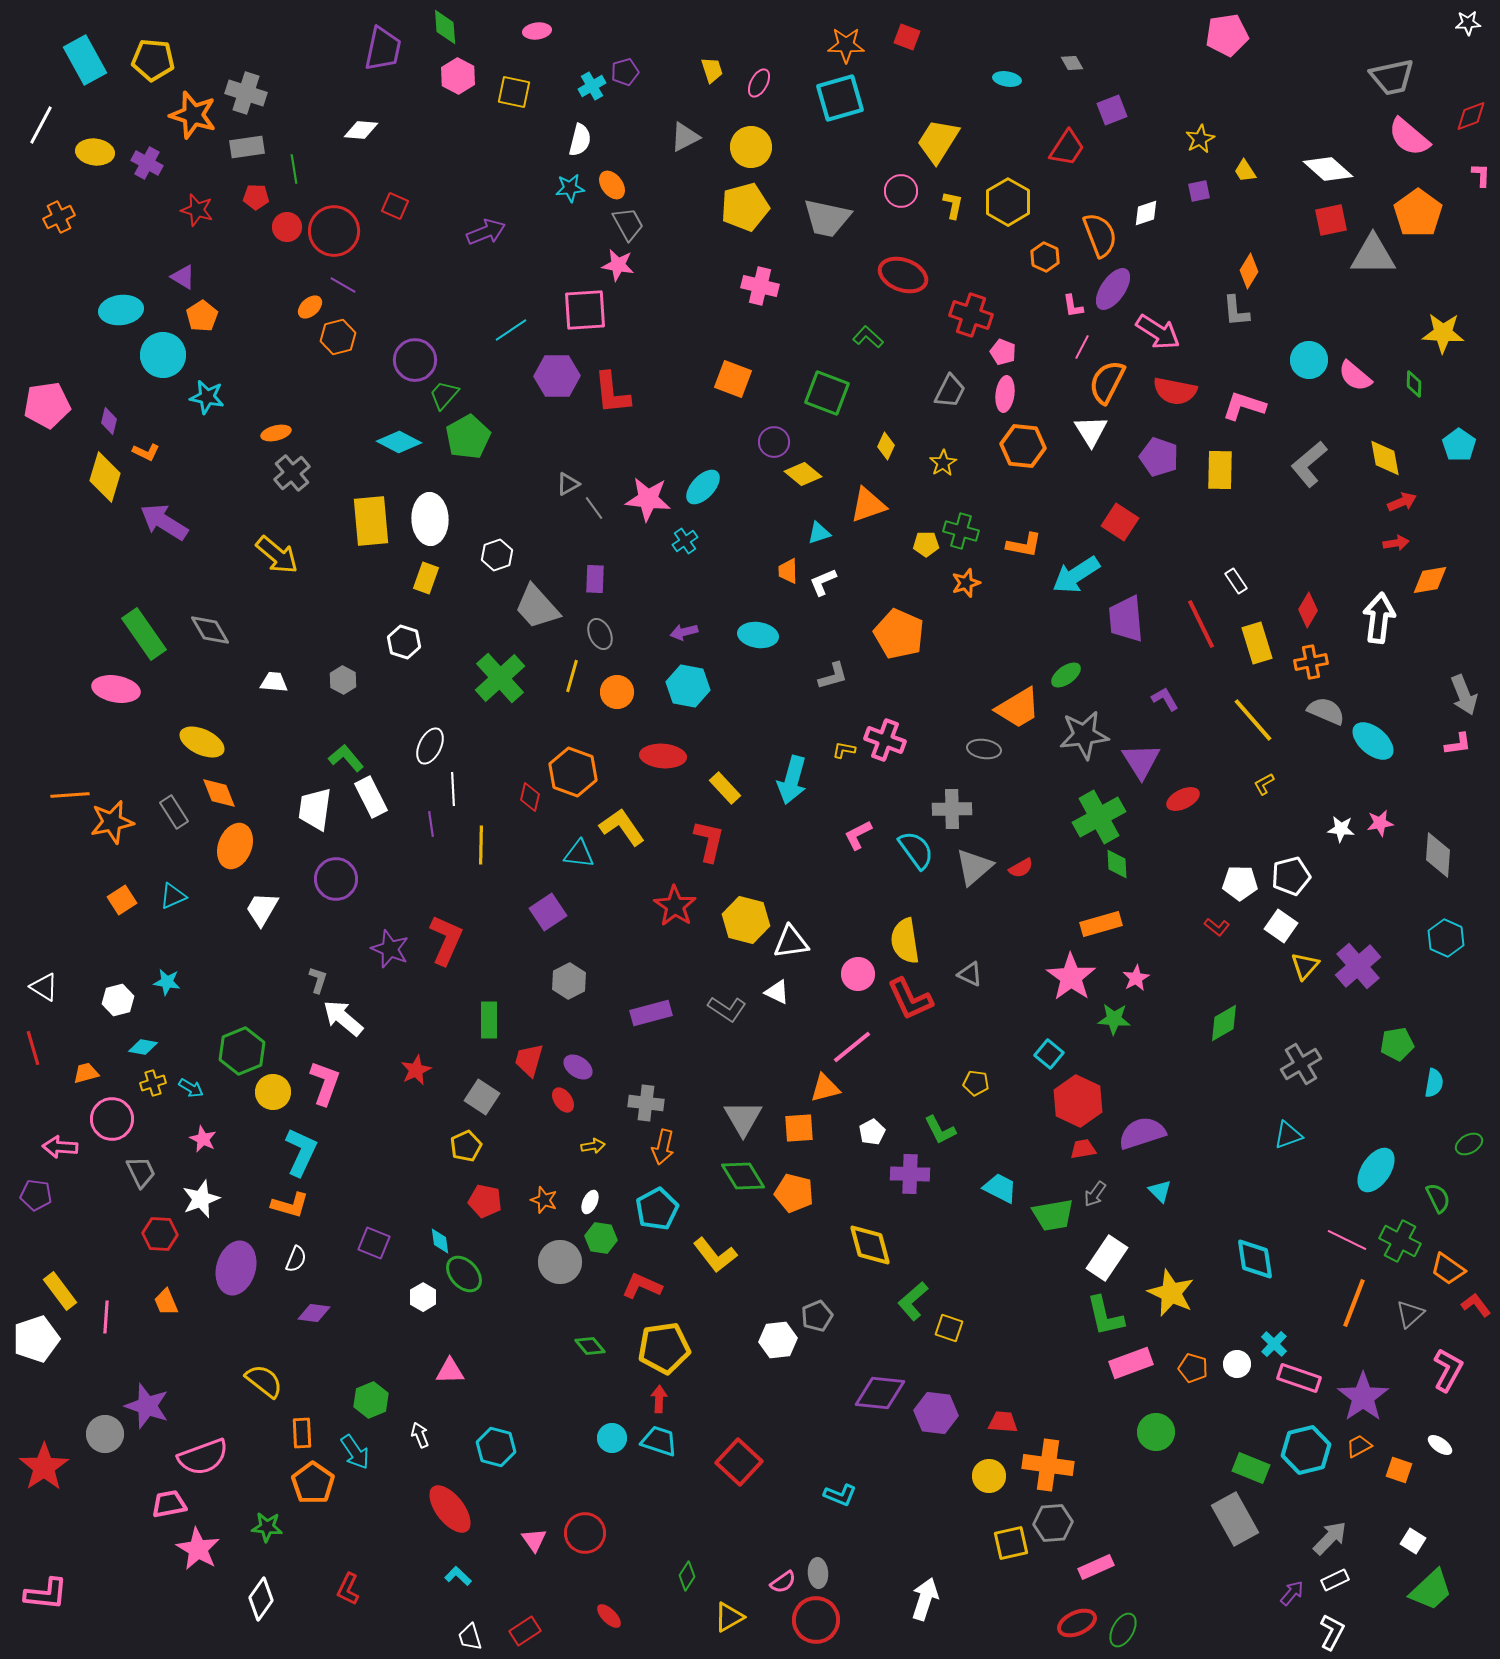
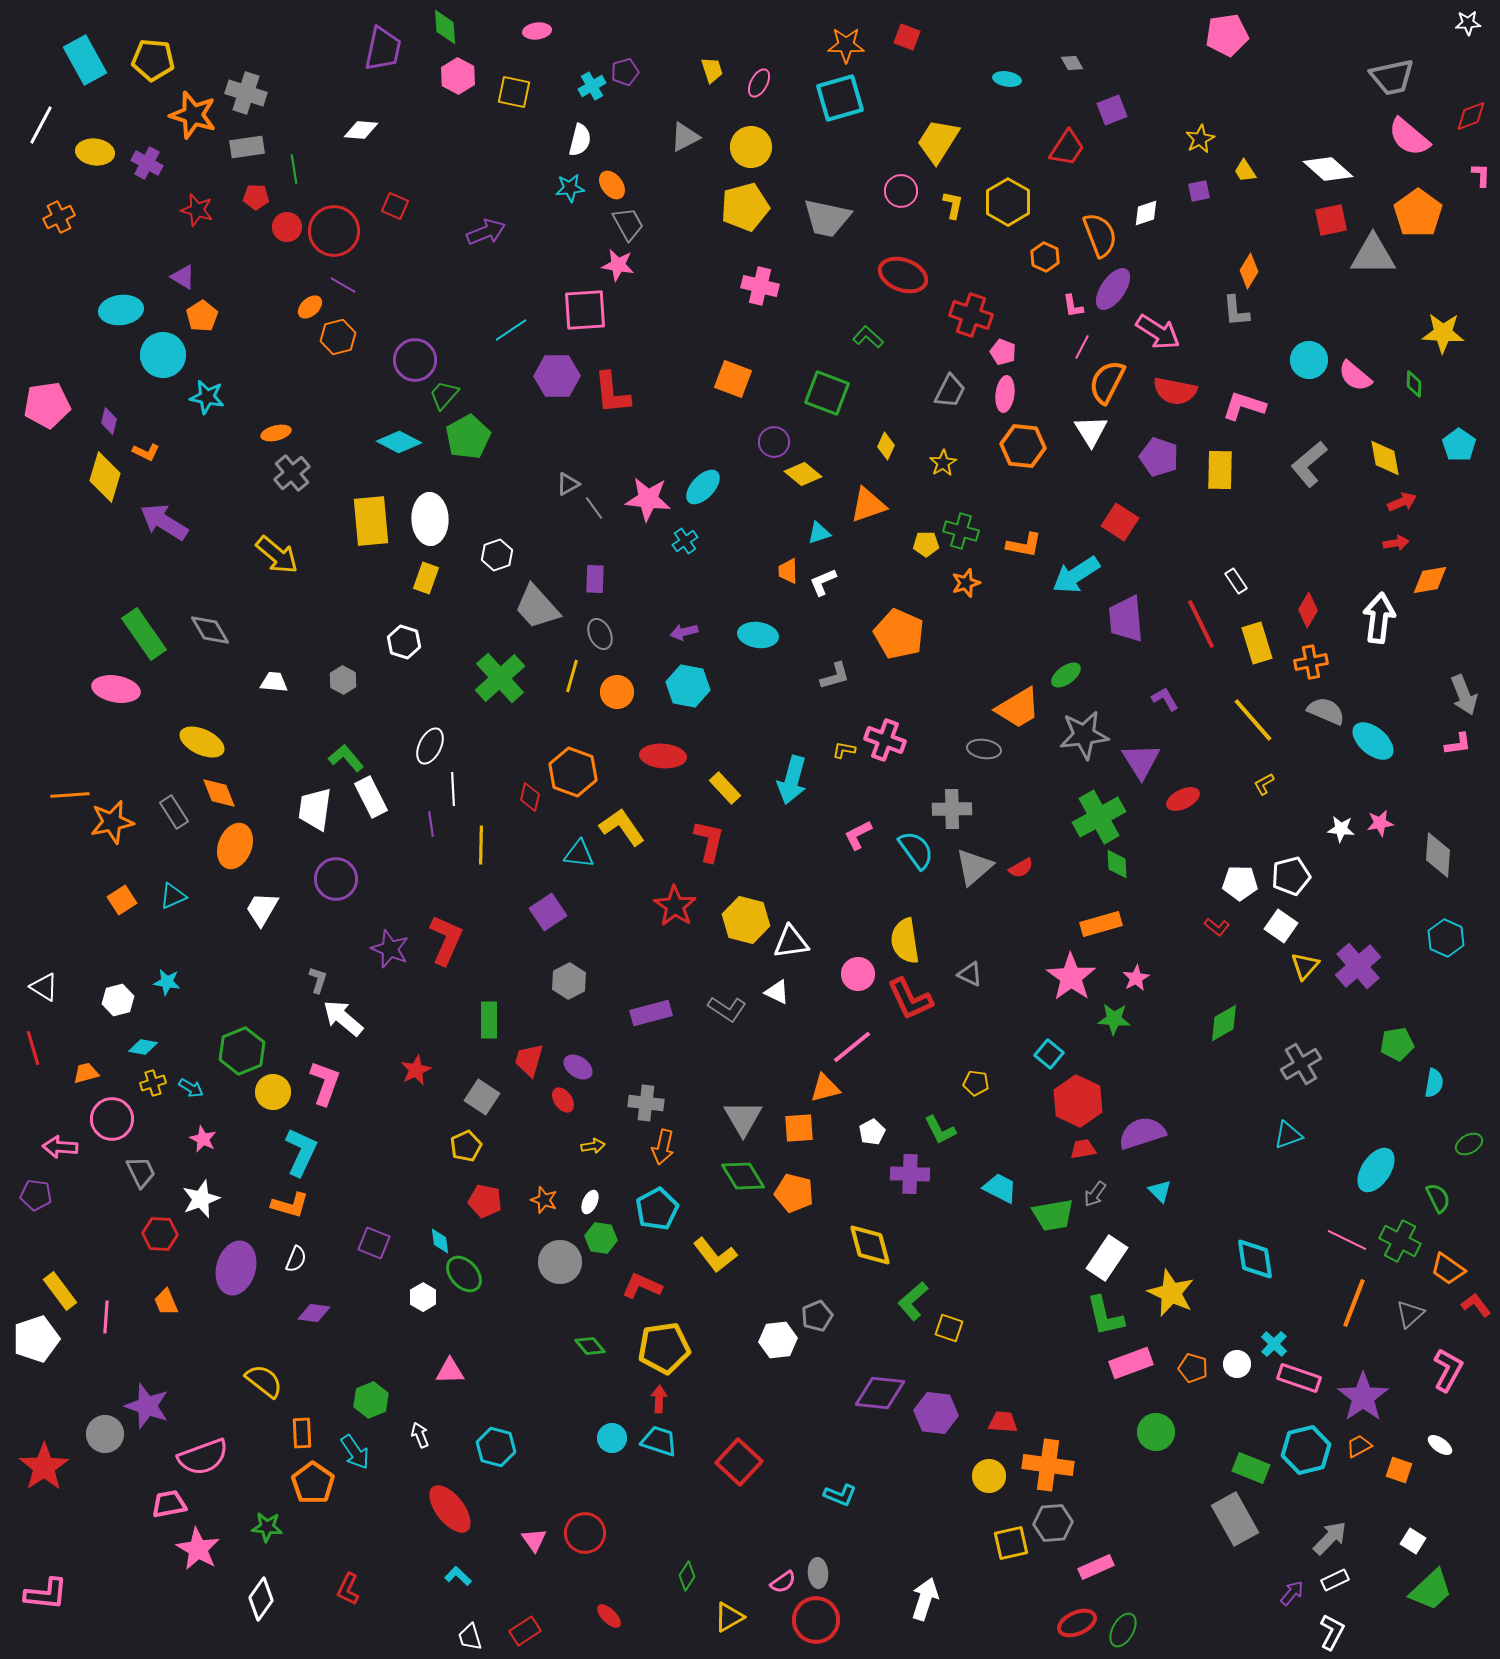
gray L-shape at (833, 676): moved 2 px right
